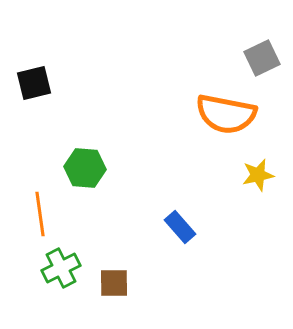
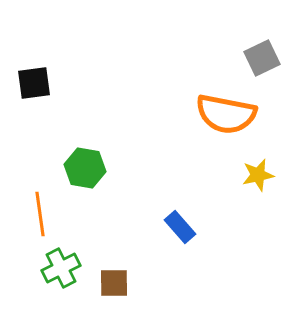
black square: rotated 6 degrees clockwise
green hexagon: rotated 6 degrees clockwise
